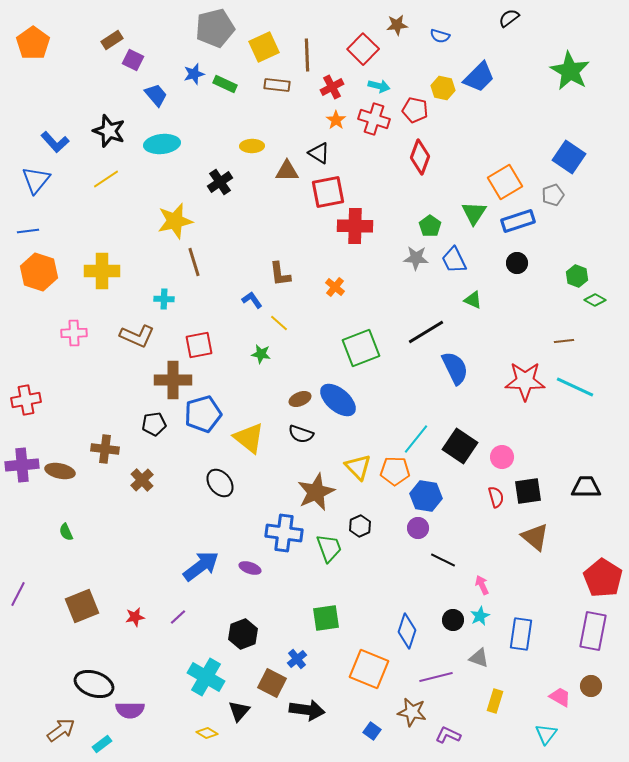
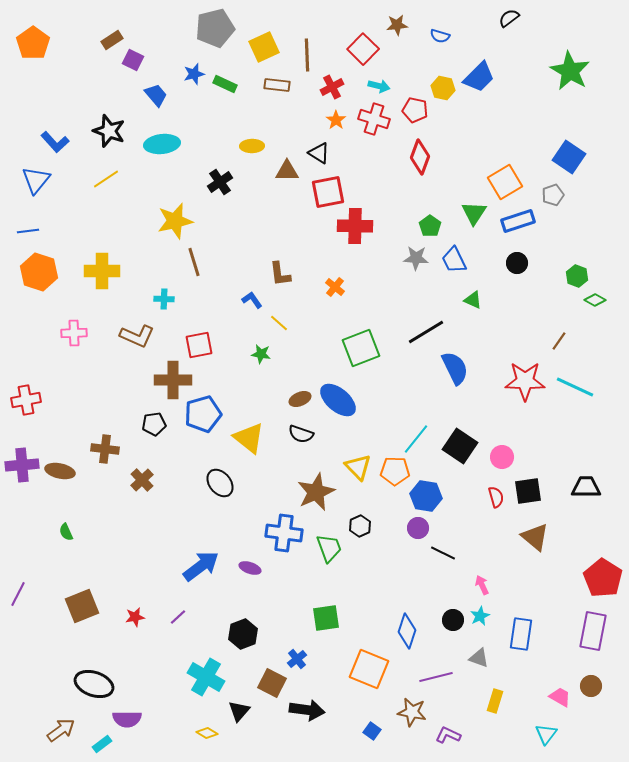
brown line at (564, 341): moved 5 px left; rotated 48 degrees counterclockwise
black line at (443, 560): moved 7 px up
purple semicircle at (130, 710): moved 3 px left, 9 px down
